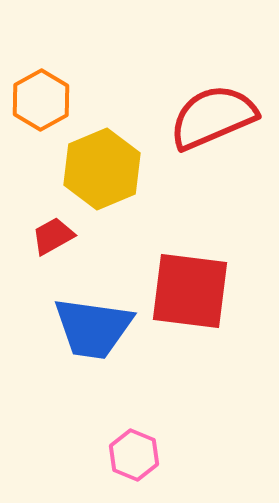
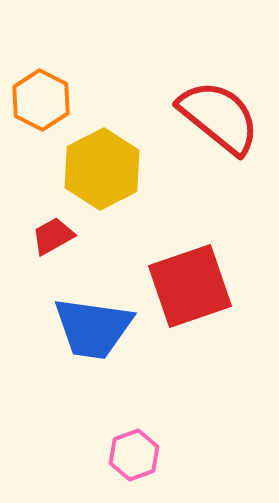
orange hexagon: rotated 4 degrees counterclockwise
red semicircle: moved 6 px right; rotated 62 degrees clockwise
yellow hexagon: rotated 4 degrees counterclockwise
red square: moved 5 px up; rotated 26 degrees counterclockwise
pink hexagon: rotated 18 degrees clockwise
